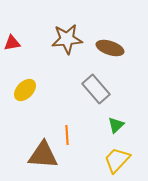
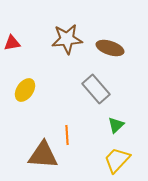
yellow ellipse: rotated 10 degrees counterclockwise
